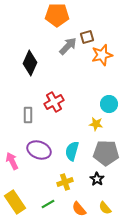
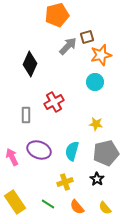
orange pentagon: rotated 15 degrees counterclockwise
orange star: moved 1 px left
black diamond: moved 1 px down
cyan circle: moved 14 px left, 22 px up
gray rectangle: moved 2 px left
gray pentagon: rotated 15 degrees counterclockwise
pink arrow: moved 4 px up
green line: rotated 64 degrees clockwise
orange semicircle: moved 2 px left, 2 px up
